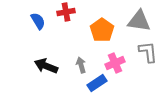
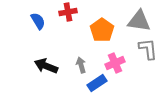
red cross: moved 2 px right
gray L-shape: moved 3 px up
